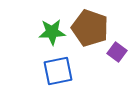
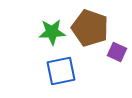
purple square: rotated 12 degrees counterclockwise
blue square: moved 3 px right
